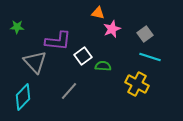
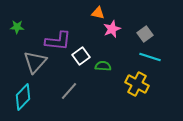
white square: moved 2 px left
gray triangle: rotated 25 degrees clockwise
